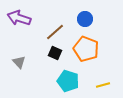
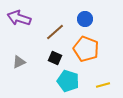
black square: moved 5 px down
gray triangle: rotated 48 degrees clockwise
